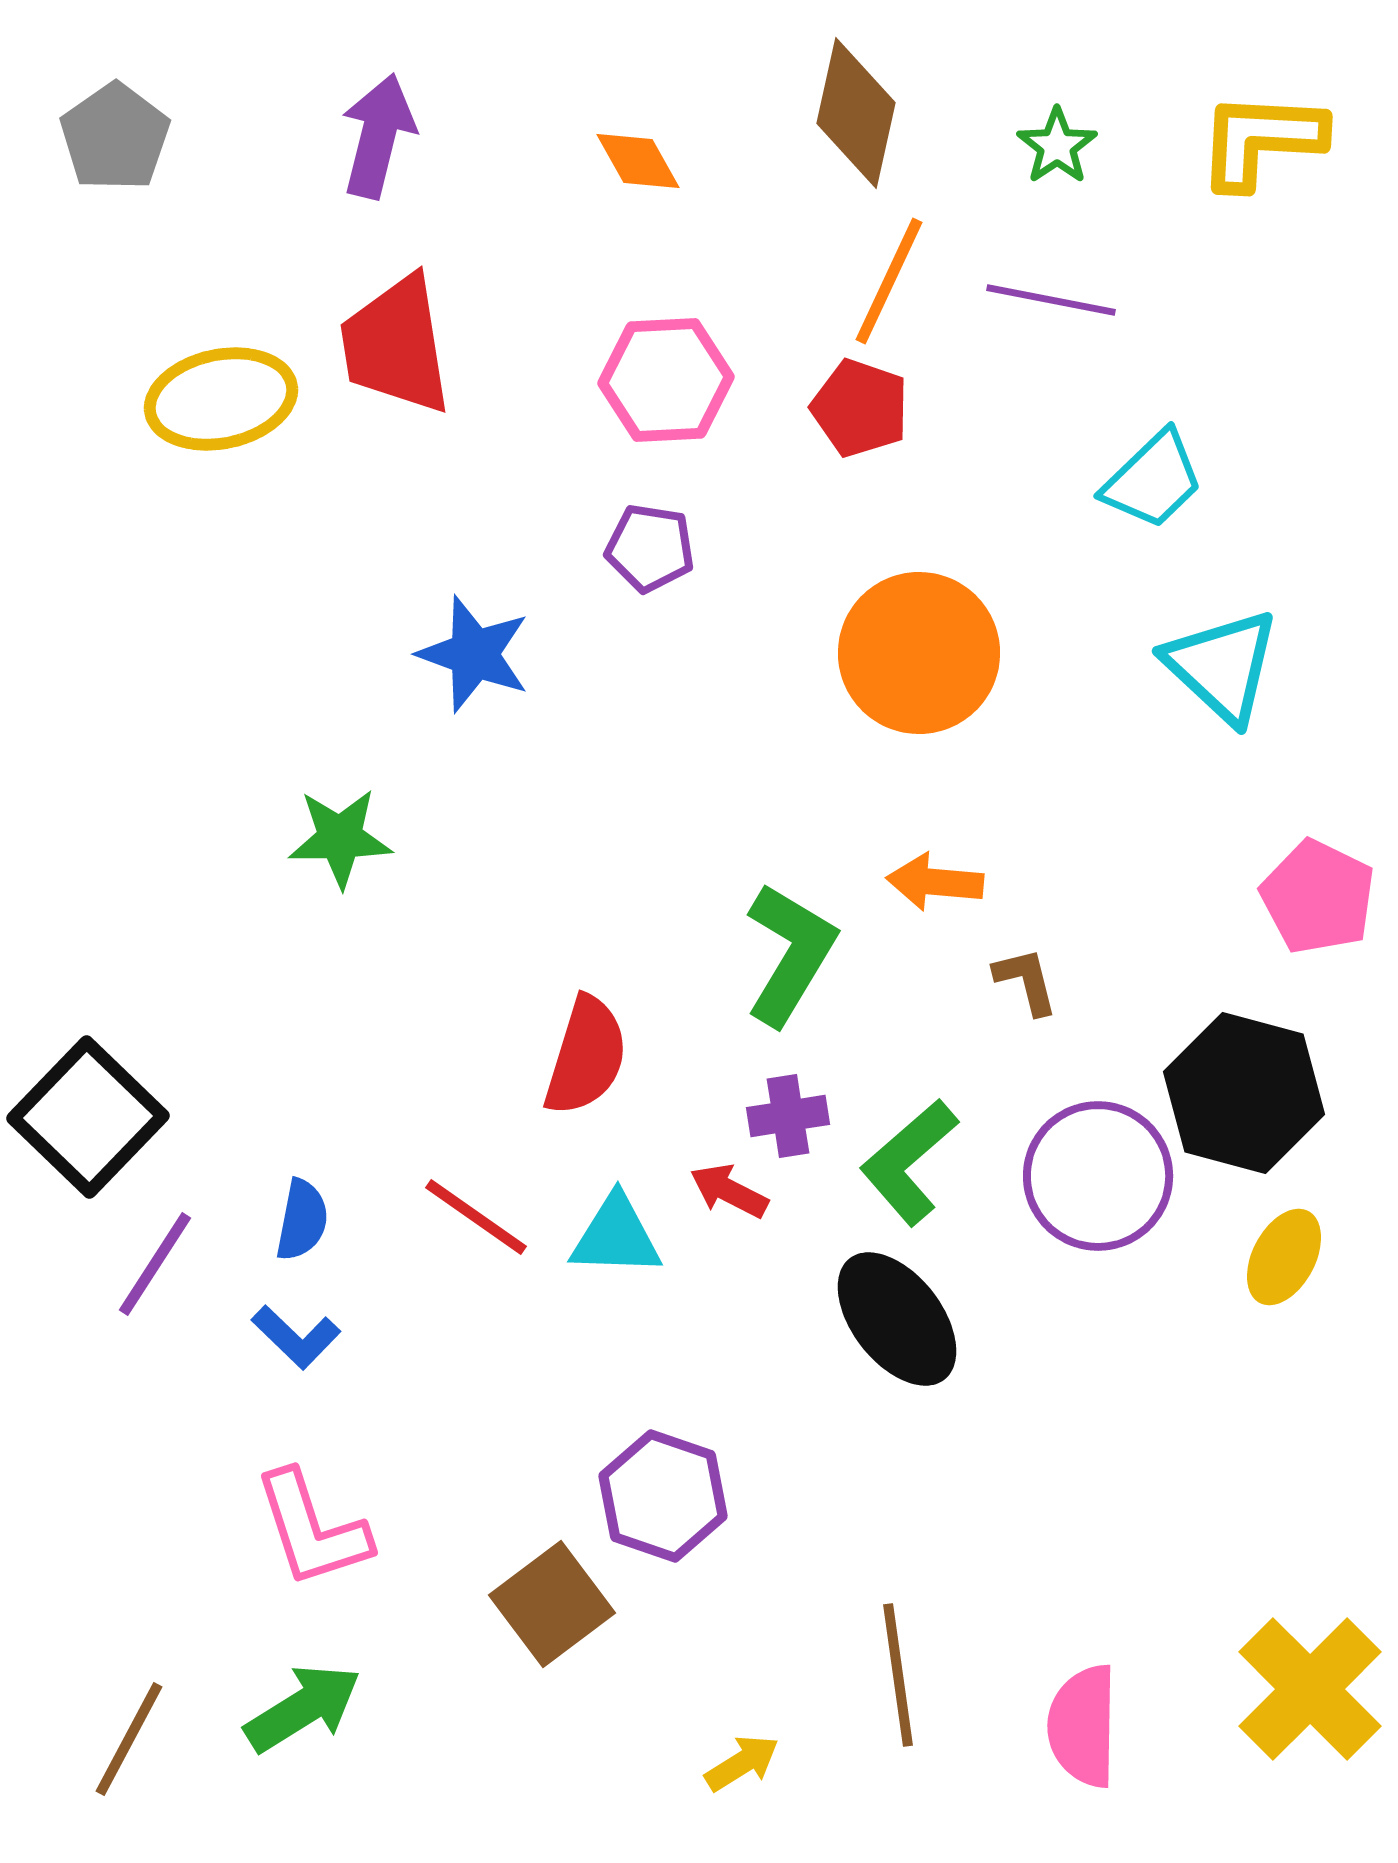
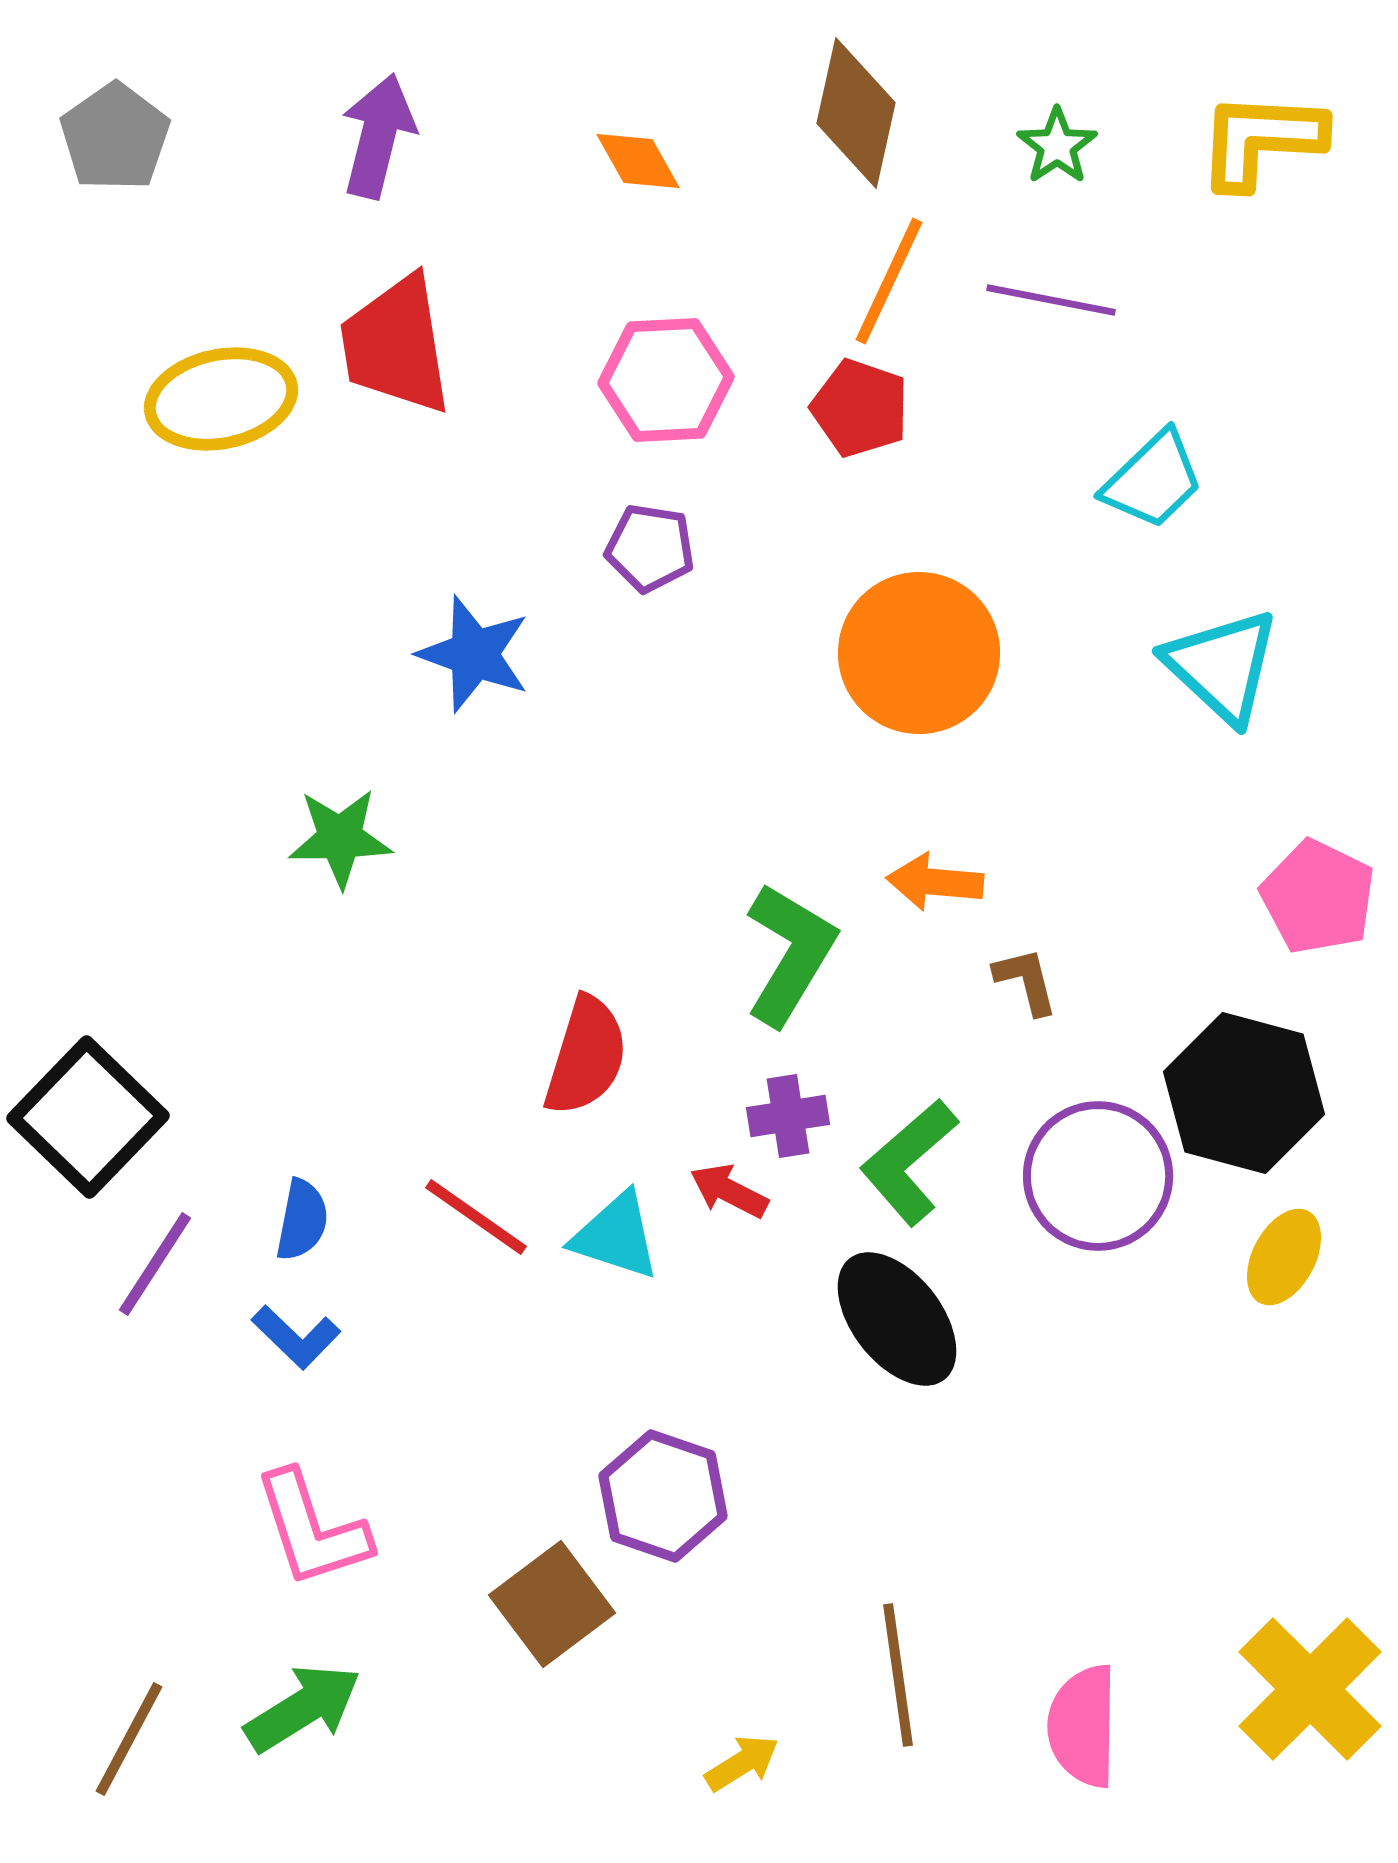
cyan triangle at (616, 1236): rotated 16 degrees clockwise
